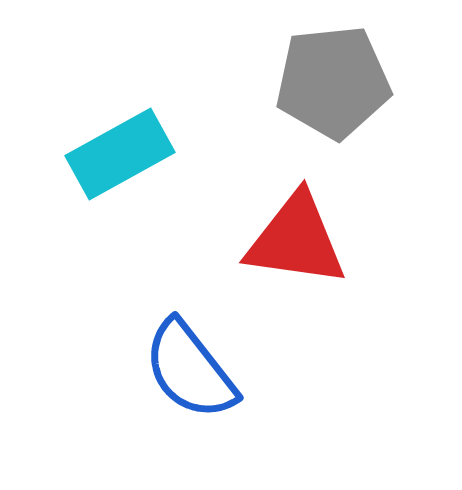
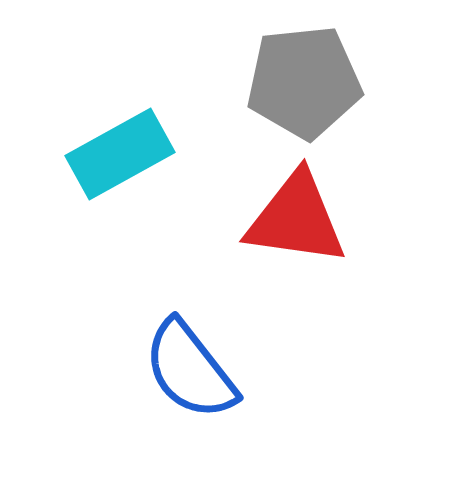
gray pentagon: moved 29 px left
red triangle: moved 21 px up
